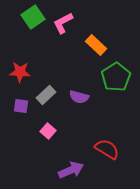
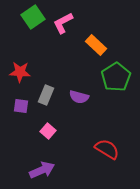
gray rectangle: rotated 24 degrees counterclockwise
purple arrow: moved 29 px left
